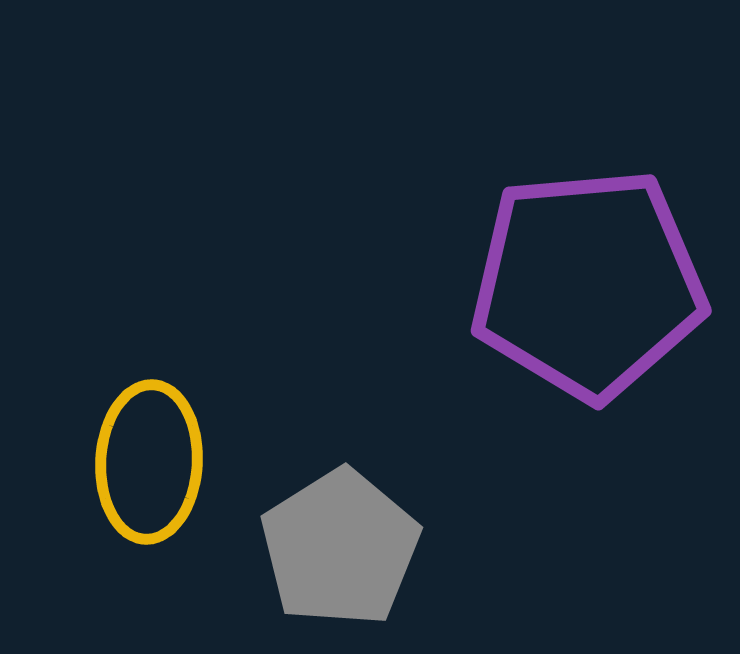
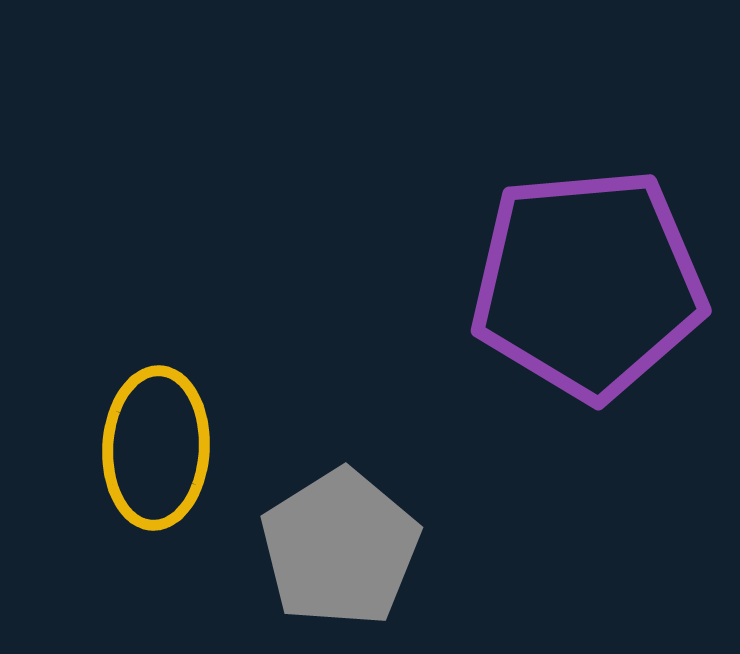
yellow ellipse: moved 7 px right, 14 px up
